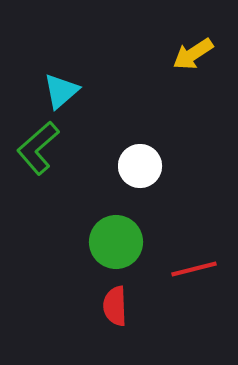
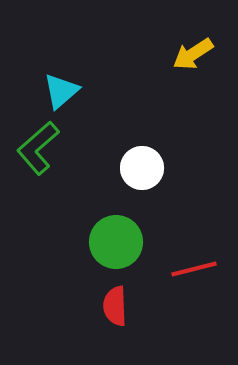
white circle: moved 2 px right, 2 px down
